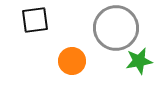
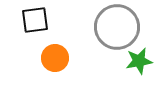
gray circle: moved 1 px right, 1 px up
orange circle: moved 17 px left, 3 px up
